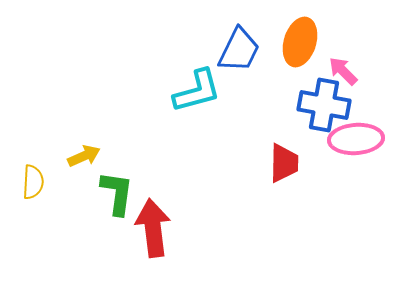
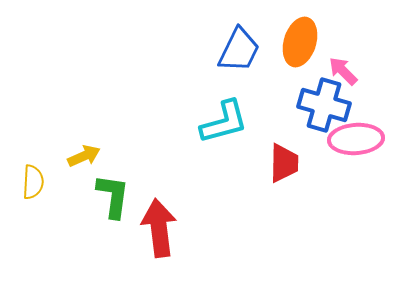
cyan L-shape: moved 27 px right, 31 px down
blue cross: rotated 6 degrees clockwise
green L-shape: moved 4 px left, 3 px down
red arrow: moved 6 px right
